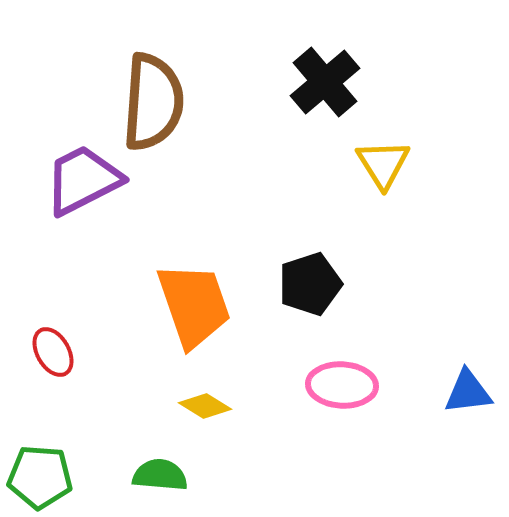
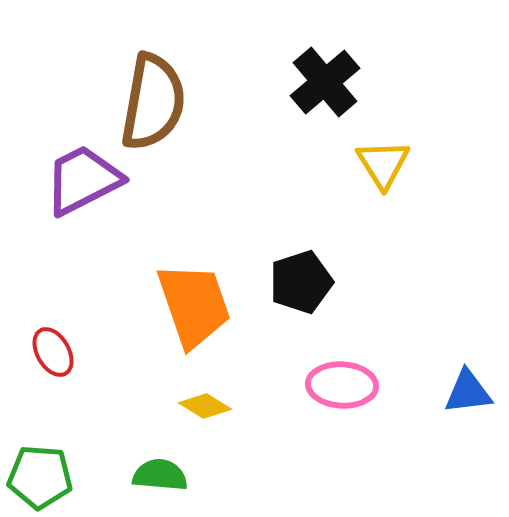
brown semicircle: rotated 6 degrees clockwise
black pentagon: moved 9 px left, 2 px up
